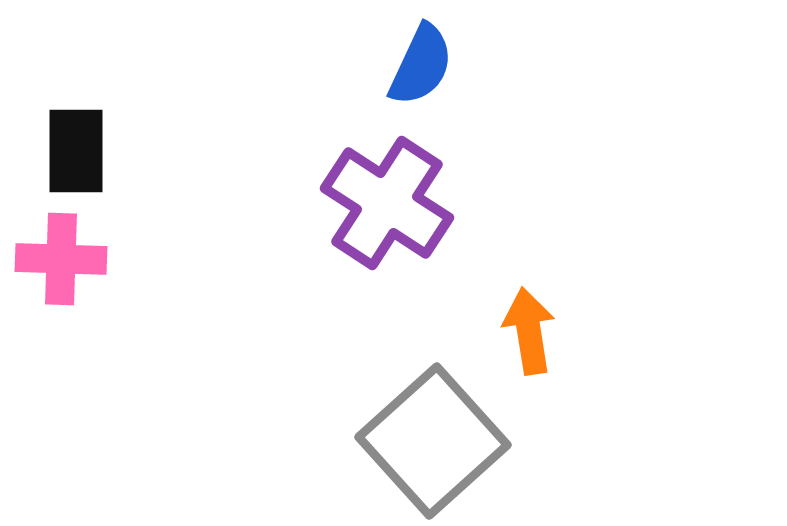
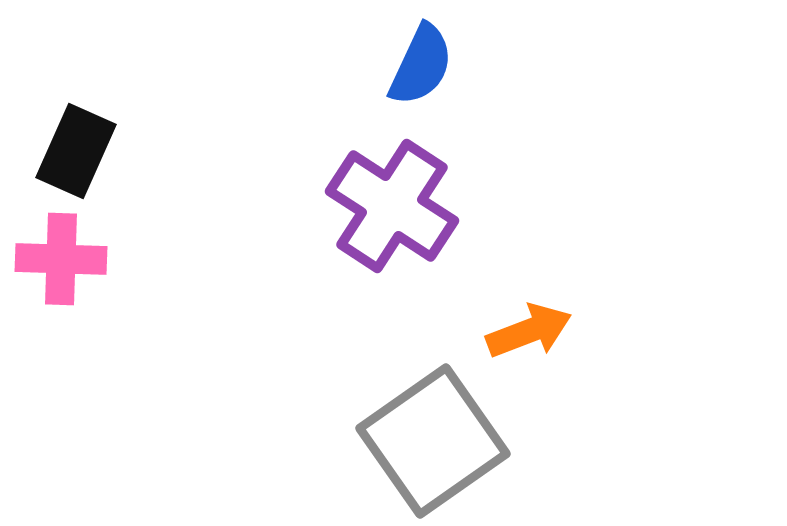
black rectangle: rotated 24 degrees clockwise
purple cross: moved 5 px right, 3 px down
orange arrow: rotated 78 degrees clockwise
gray square: rotated 7 degrees clockwise
